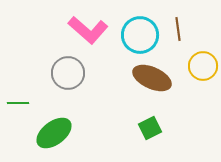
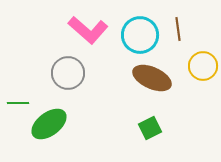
green ellipse: moved 5 px left, 9 px up
